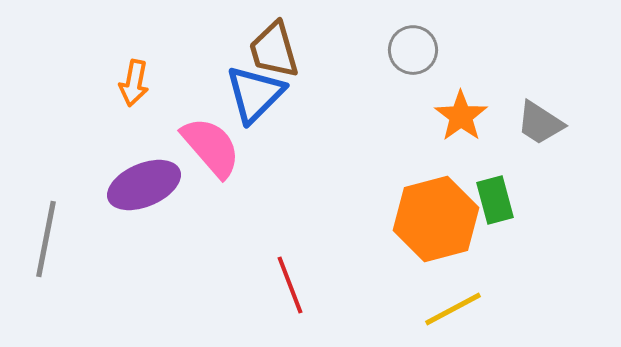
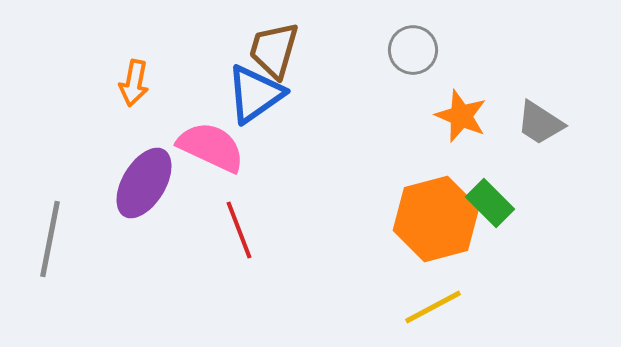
brown trapezoid: rotated 32 degrees clockwise
blue triangle: rotated 10 degrees clockwise
orange star: rotated 14 degrees counterclockwise
pink semicircle: rotated 24 degrees counterclockwise
purple ellipse: moved 2 px up; rotated 36 degrees counterclockwise
green rectangle: moved 5 px left, 3 px down; rotated 30 degrees counterclockwise
gray line: moved 4 px right
red line: moved 51 px left, 55 px up
yellow line: moved 20 px left, 2 px up
